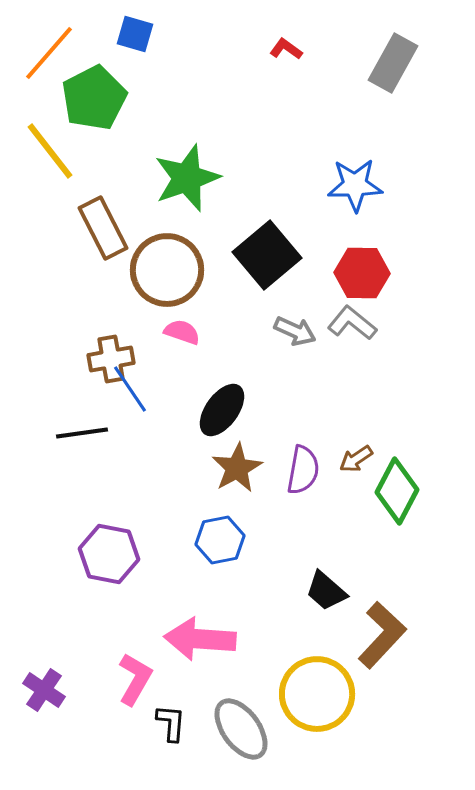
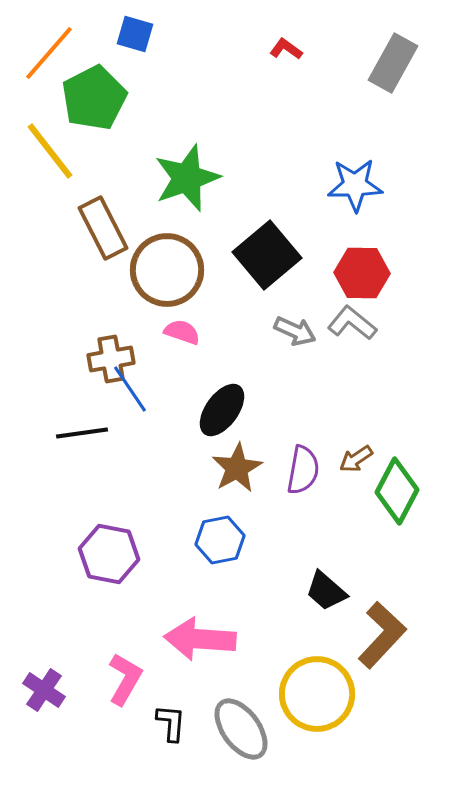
pink L-shape: moved 10 px left
